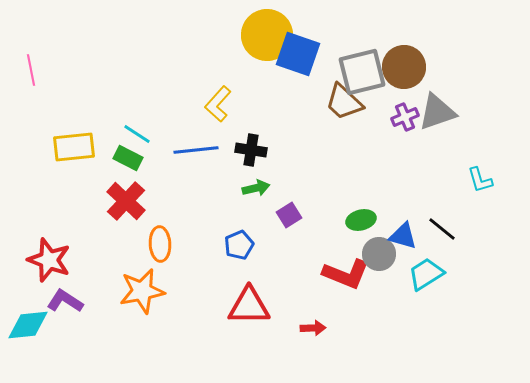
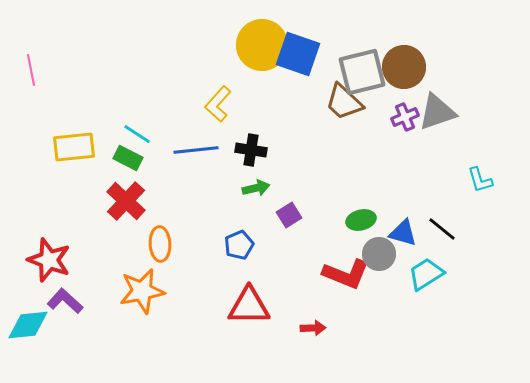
yellow circle: moved 5 px left, 10 px down
blue triangle: moved 3 px up
purple L-shape: rotated 9 degrees clockwise
